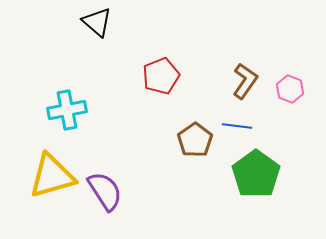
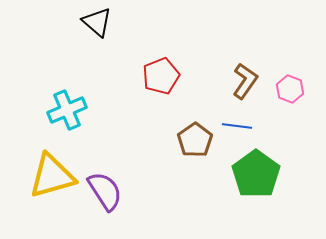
cyan cross: rotated 12 degrees counterclockwise
